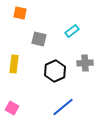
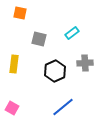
cyan rectangle: moved 2 px down
